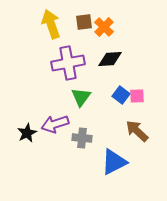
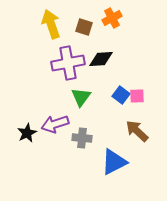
brown square: moved 5 px down; rotated 24 degrees clockwise
orange cross: moved 8 px right, 9 px up; rotated 18 degrees clockwise
black diamond: moved 9 px left
